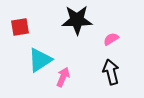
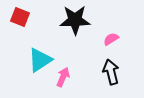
black star: moved 2 px left
red square: moved 10 px up; rotated 30 degrees clockwise
